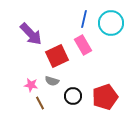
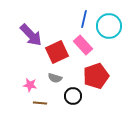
cyan circle: moved 2 px left, 3 px down
purple arrow: moved 1 px down
pink rectangle: rotated 12 degrees counterclockwise
red square: moved 4 px up
gray semicircle: moved 3 px right, 3 px up
pink star: moved 1 px left
red pentagon: moved 9 px left, 21 px up
brown line: rotated 56 degrees counterclockwise
